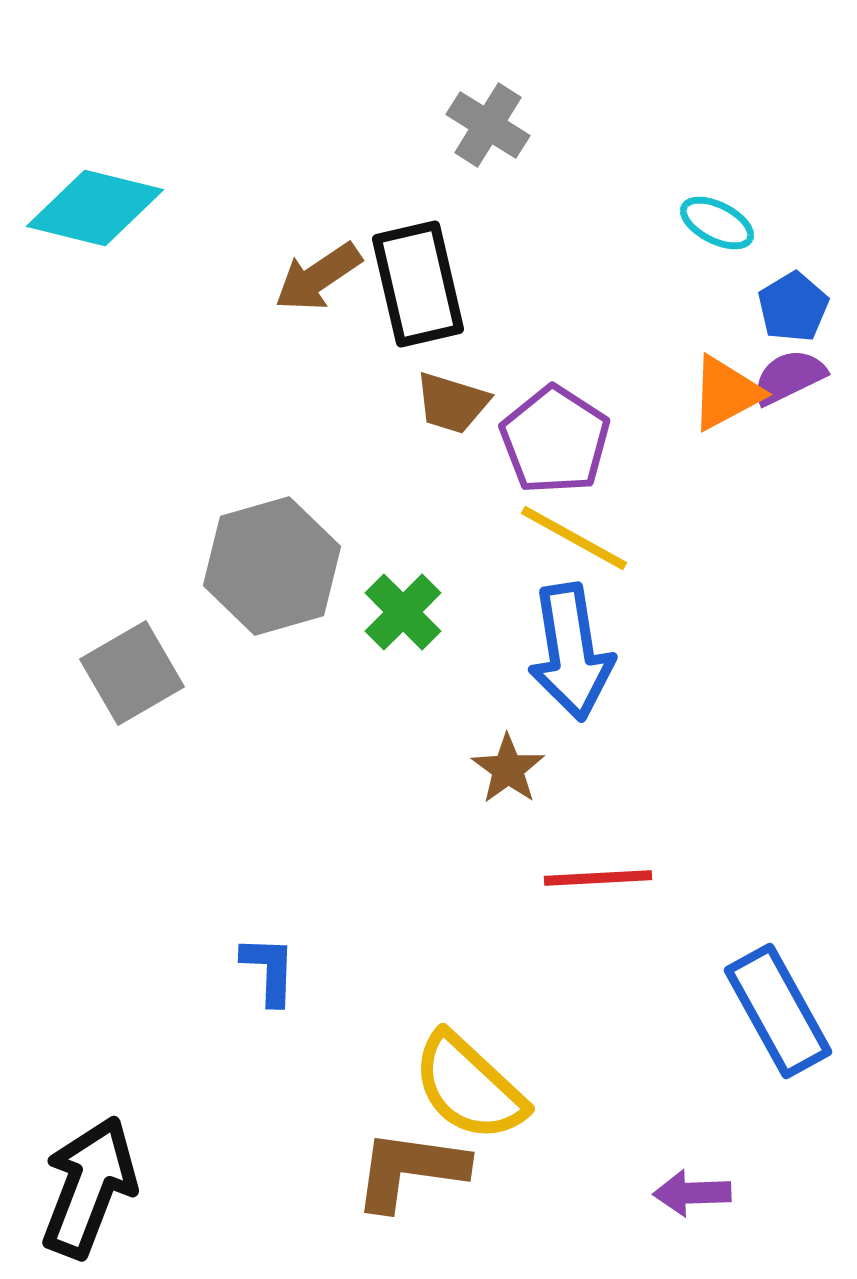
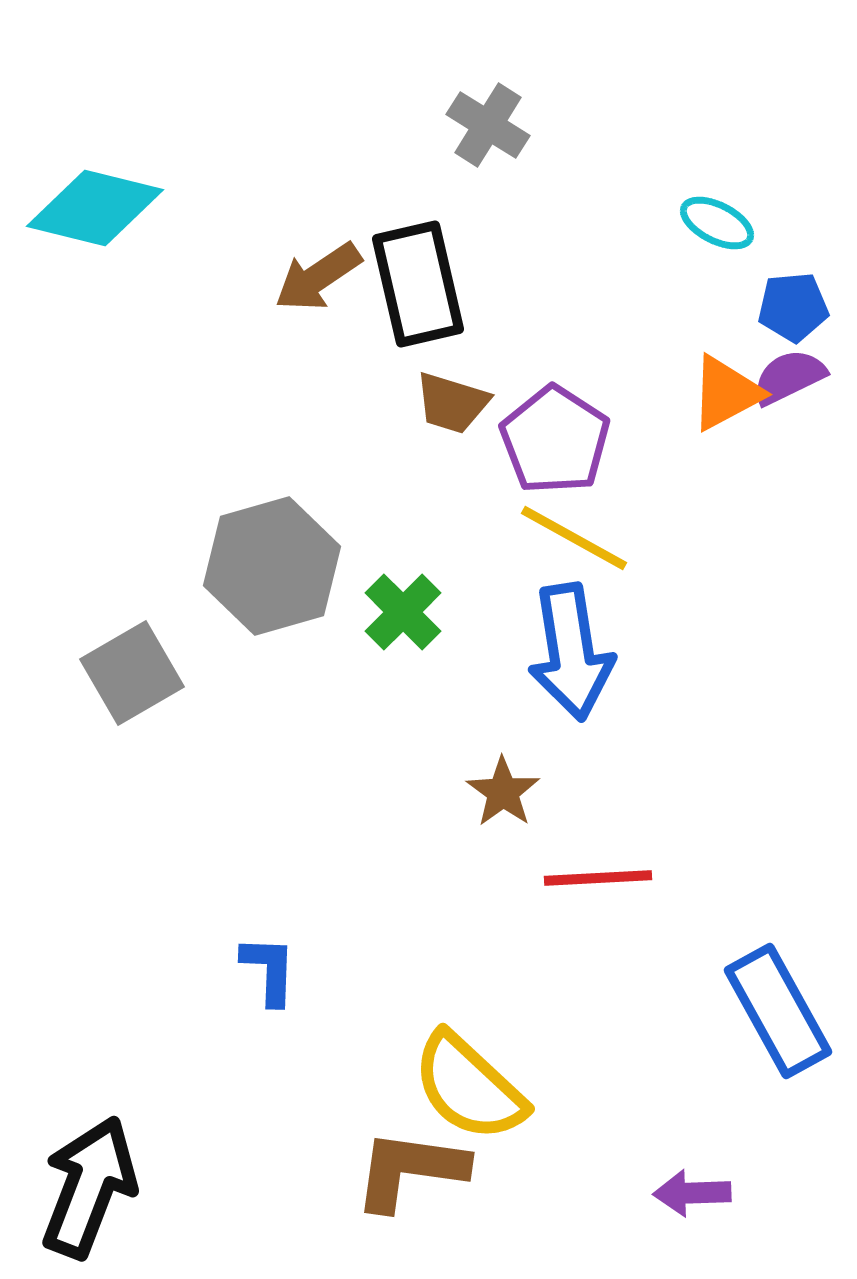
blue pentagon: rotated 26 degrees clockwise
brown star: moved 5 px left, 23 px down
